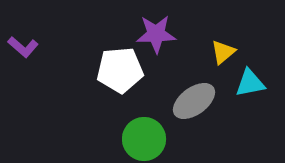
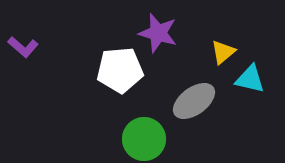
purple star: moved 2 px right, 1 px up; rotated 18 degrees clockwise
cyan triangle: moved 4 px up; rotated 24 degrees clockwise
